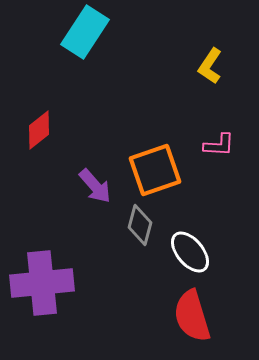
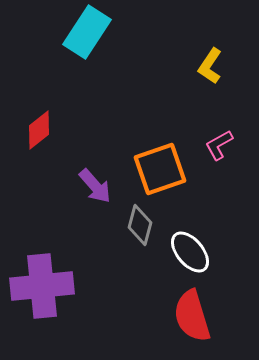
cyan rectangle: moved 2 px right
pink L-shape: rotated 148 degrees clockwise
orange square: moved 5 px right, 1 px up
purple cross: moved 3 px down
